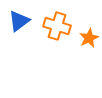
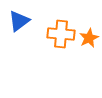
orange cross: moved 4 px right, 8 px down; rotated 12 degrees counterclockwise
